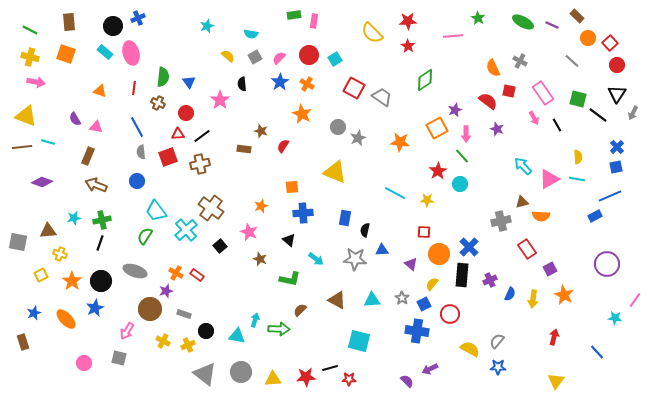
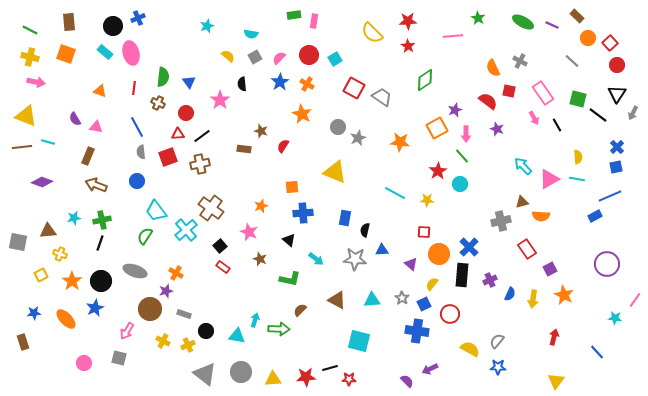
red rectangle at (197, 275): moved 26 px right, 8 px up
blue star at (34, 313): rotated 16 degrees clockwise
